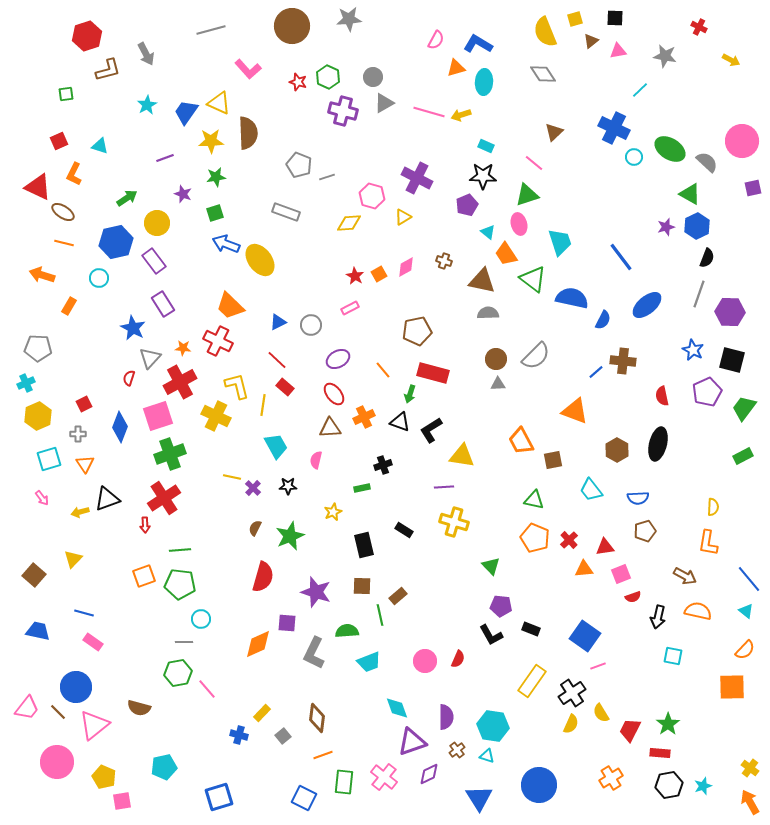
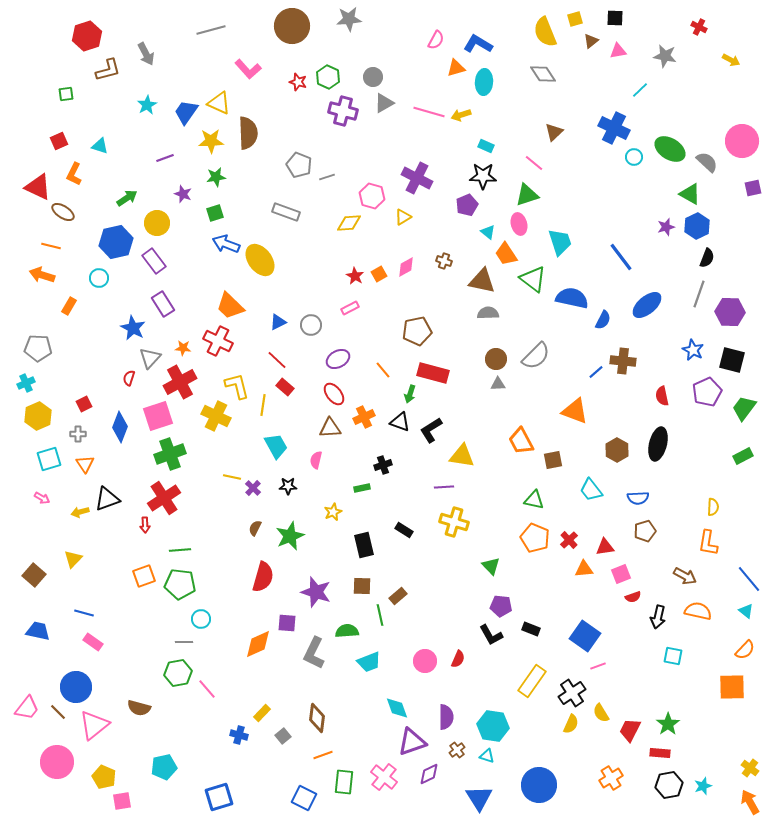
orange line at (64, 243): moved 13 px left, 3 px down
pink arrow at (42, 498): rotated 21 degrees counterclockwise
